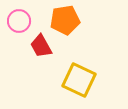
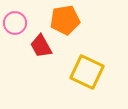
pink circle: moved 4 px left, 2 px down
yellow square: moved 8 px right, 8 px up
